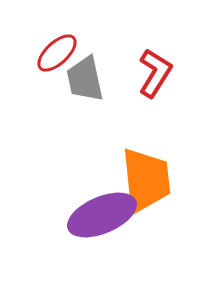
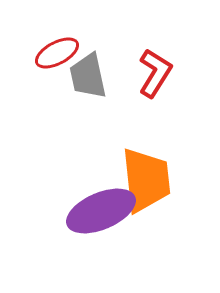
red ellipse: rotated 15 degrees clockwise
gray trapezoid: moved 3 px right, 3 px up
purple ellipse: moved 1 px left, 4 px up
